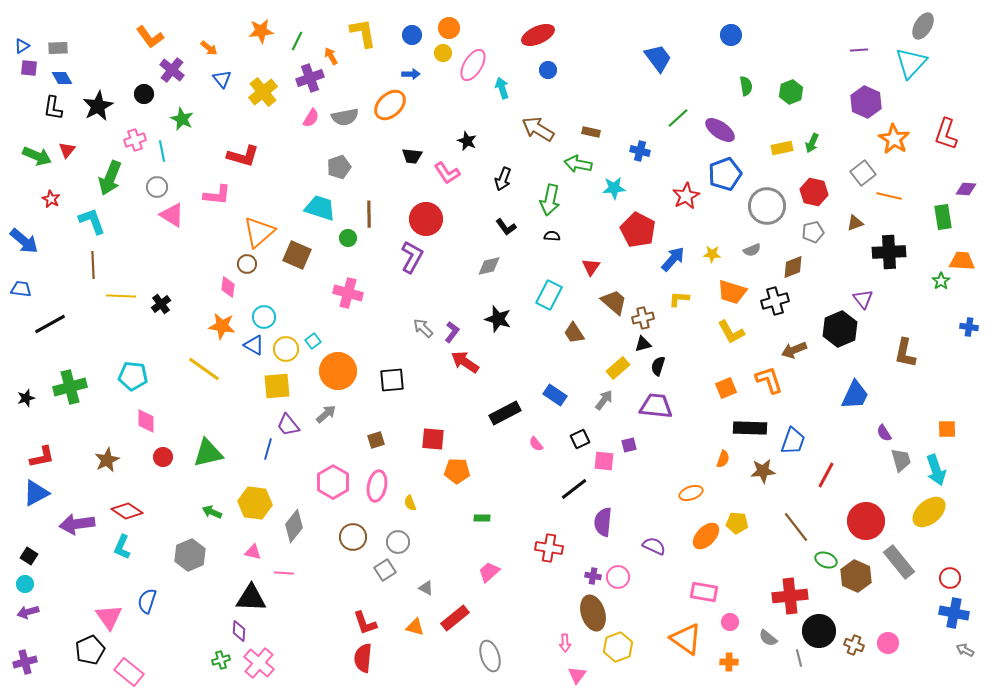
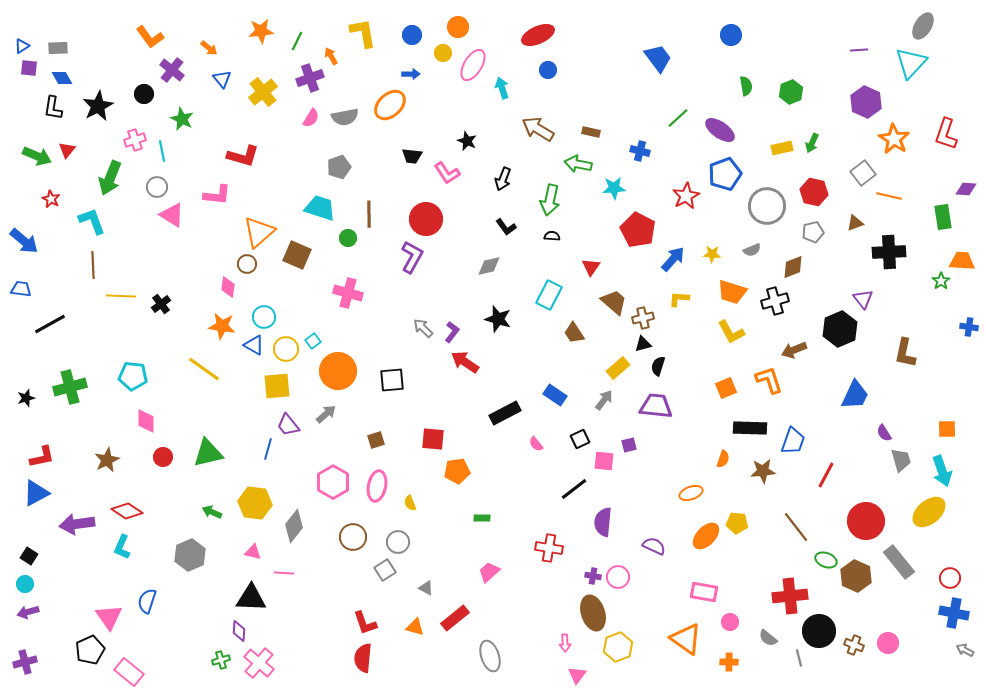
orange circle at (449, 28): moved 9 px right, 1 px up
cyan arrow at (936, 470): moved 6 px right, 1 px down
orange pentagon at (457, 471): rotated 10 degrees counterclockwise
